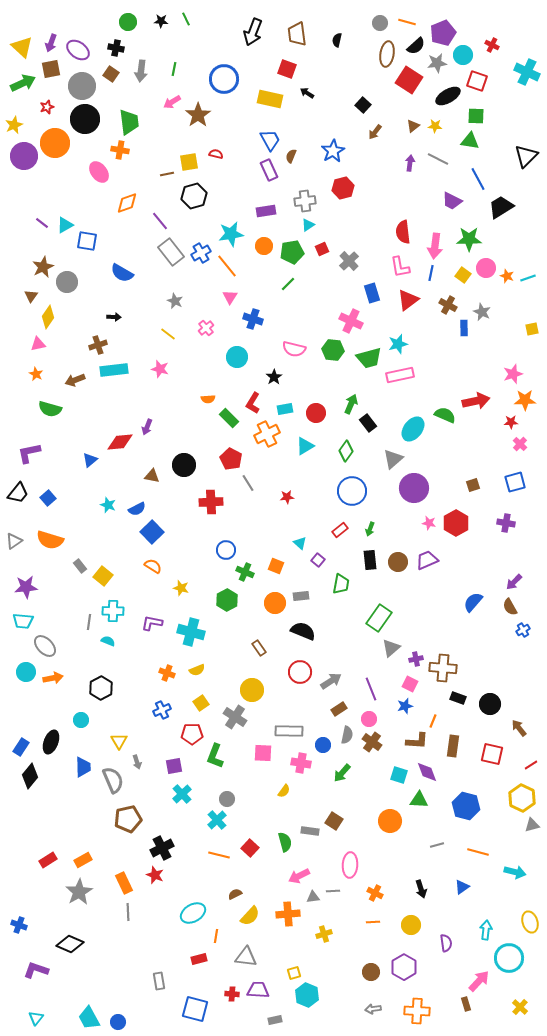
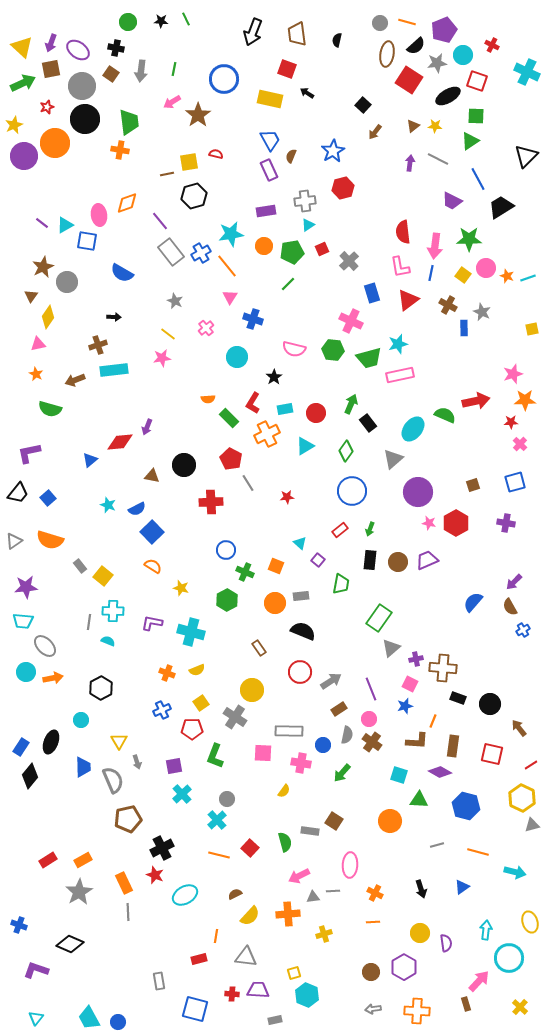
purple pentagon at (443, 33): moved 1 px right, 3 px up
green triangle at (470, 141): rotated 42 degrees counterclockwise
pink ellipse at (99, 172): moved 43 px down; rotated 30 degrees clockwise
pink star at (160, 369): moved 2 px right, 11 px up; rotated 24 degrees counterclockwise
purple circle at (414, 488): moved 4 px right, 4 px down
black rectangle at (370, 560): rotated 12 degrees clockwise
red pentagon at (192, 734): moved 5 px up
purple diamond at (427, 772): moved 13 px right; rotated 40 degrees counterclockwise
cyan ellipse at (193, 913): moved 8 px left, 18 px up
yellow circle at (411, 925): moved 9 px right, 8 px down
